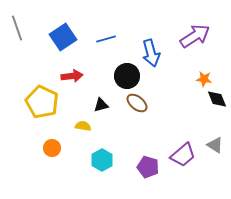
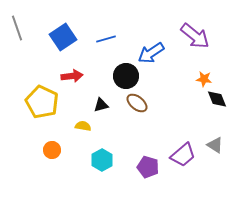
purple arrow: rotated 72 degrees clockwise
blue arrow: rotated 72 degrees clockwise
black circle: moved 1 px left
orange circle: moved 2 px down
